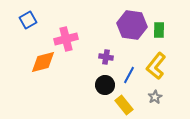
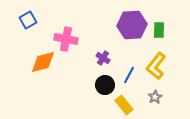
purple hexagon: rotated 12 degrees counterclockwise
pink cross: rotated 25 degrees clockwise
purple cross: moved 3 px left, 1 px down; rotated 24 degrees clockwise
